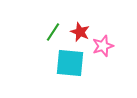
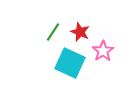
pink star: moved 5 px down; rotated 15 degrees counterclockwise
cyan square: rotated 20 degrees clockwise
